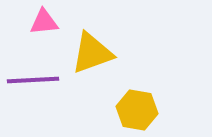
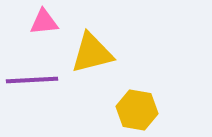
yellow triangle: rotated 6 degrees clockwise
purple line: moved 1 px left
